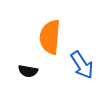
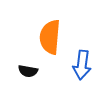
blue arrow: rotated 40 degrees clockwise
